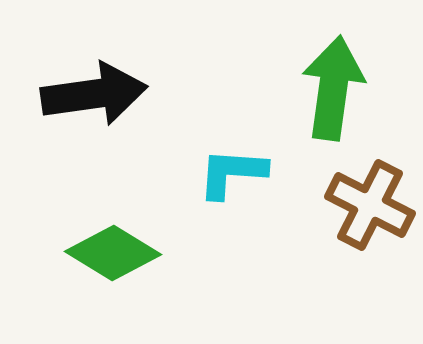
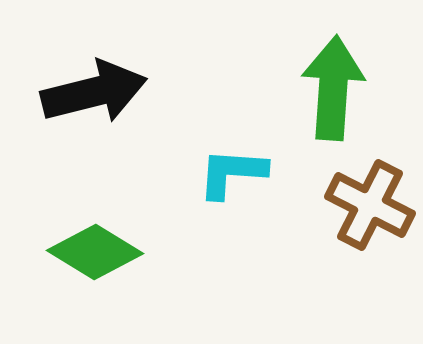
green arrow: rotated 4 degrees counterclockwise
black arrow: moved 2 px up; rotated 6 degrees counterclockwise
green diamond: moved 18 px left, 1 px up
